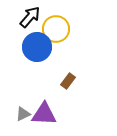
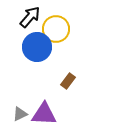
gray triangle: moved 3 px left
